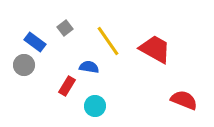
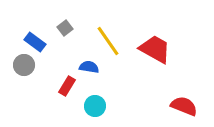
red semicircle: moved 6 px down
